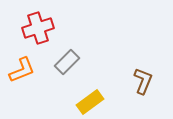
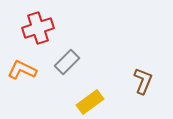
orange L-shape: rotated 132 degrees counterclockwise
